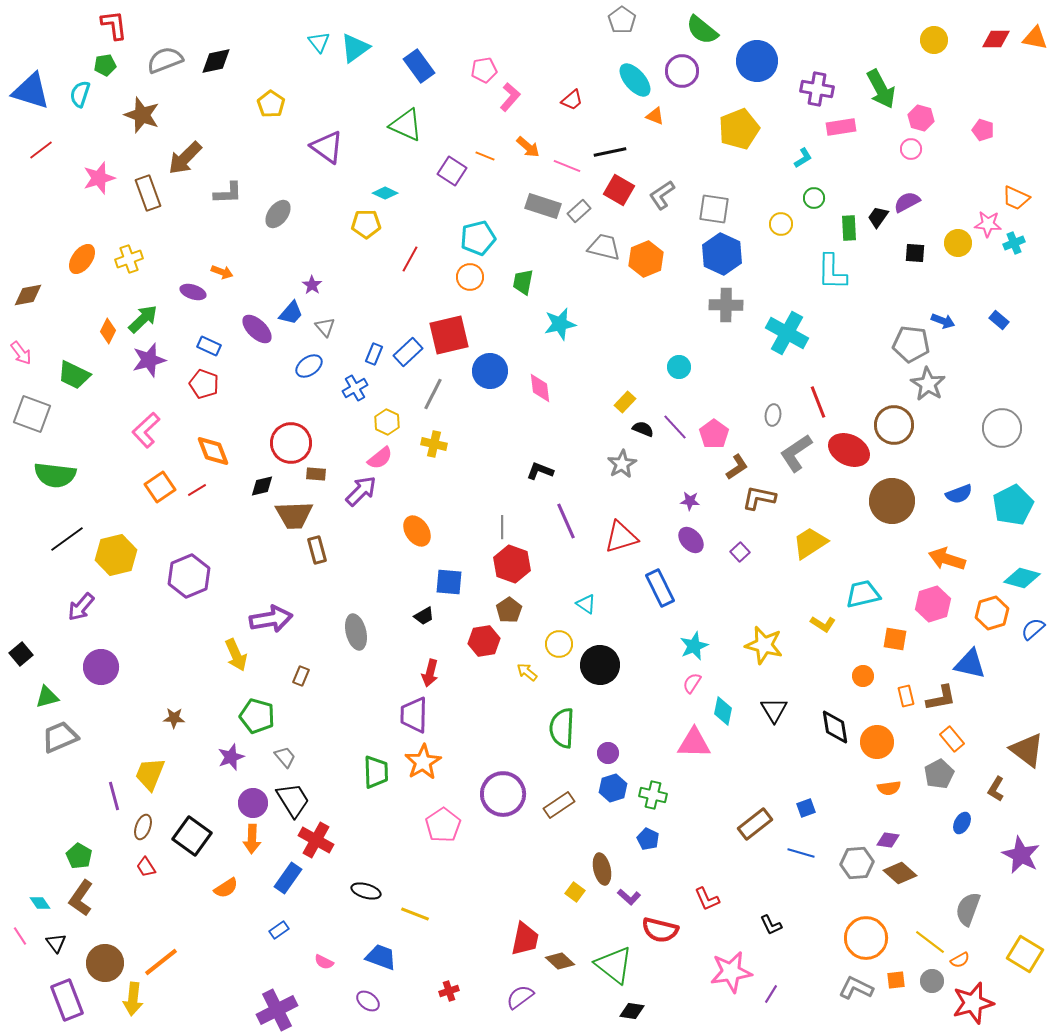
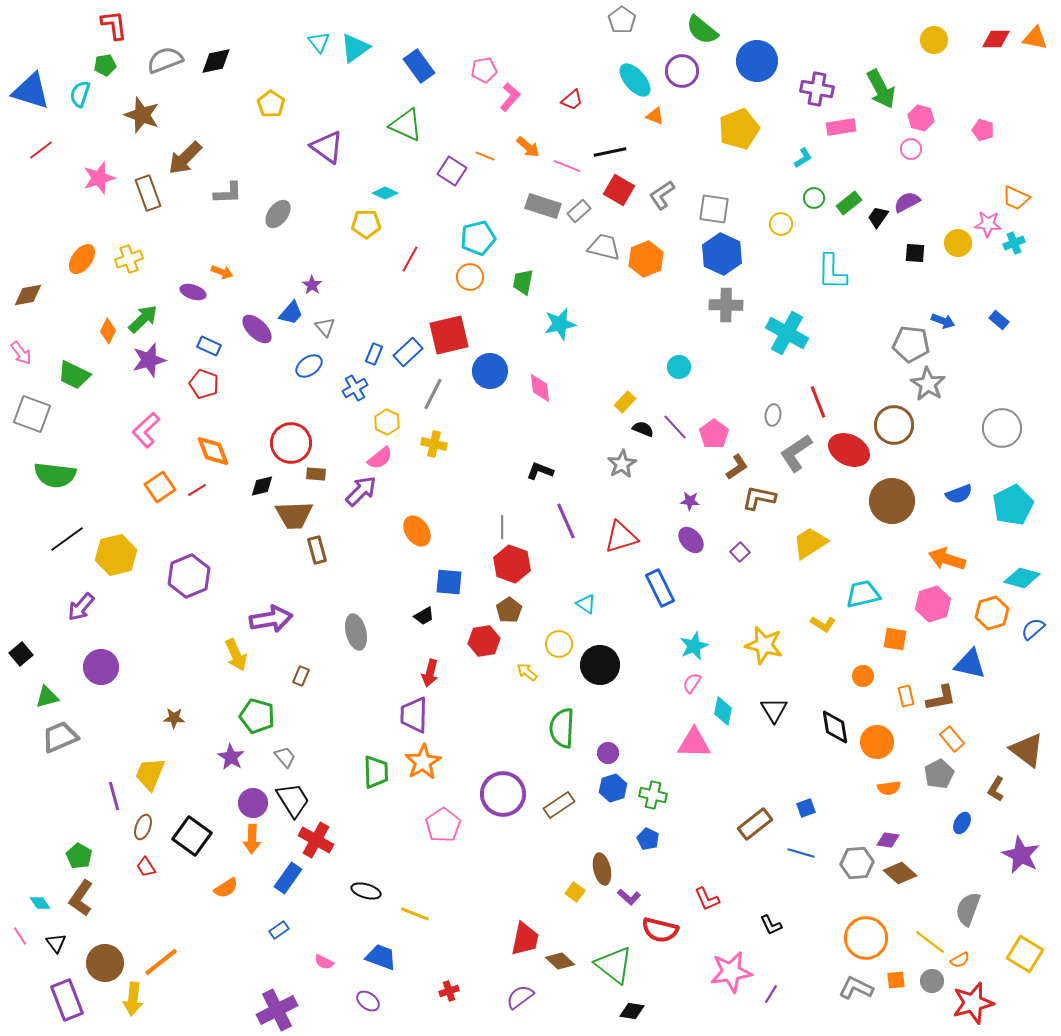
green rectangle at (849, 228): moved 25 px up; rotated 55 degrees clockwise
purple star at (231, 757): rotated 20 degrees counterclockwise
